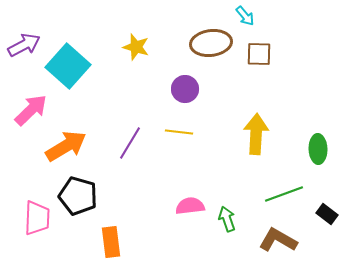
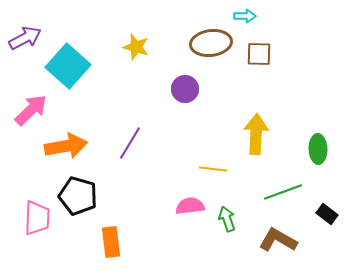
cyan arrow: rotated 50 degrees counterclockwise
purple arrow: moved 1 px right, 7 px up
yellow line: moved 34 px right, 37 px down
orange arrow: rotated 21 degrees clockwise
green line: moved 1 px left, 2 px up
